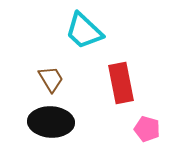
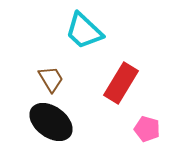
red rectangle: rotated 42 degrees clockwise
black ellipse: rotated 33 degrees clockwise
